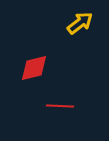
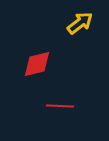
red diamond: moved 3 px right, 4 px up
